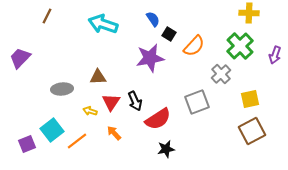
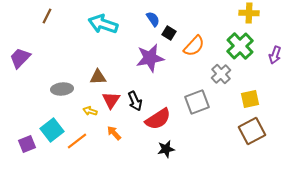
black square: moved 1 px up
red triangle: moved 2 px up
